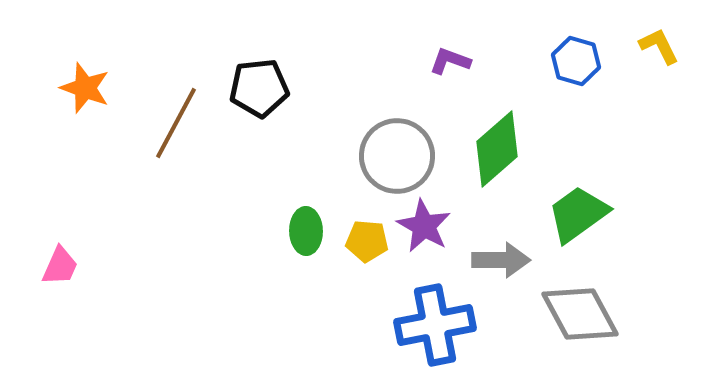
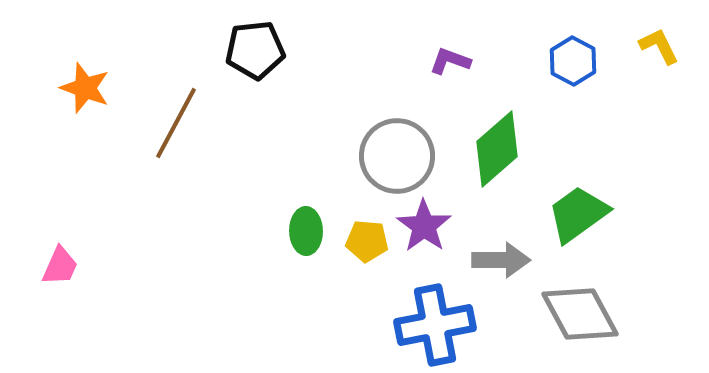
blue hexagon: moved 3 px left; rotated 12 degrees clockwise
black pentagon: moved 4 px left, 38 px up
purple star: rotated 6 degrees clockwise
